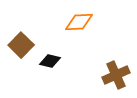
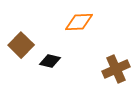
brown cross: moved 6 px up
